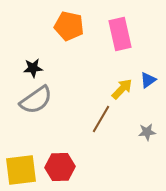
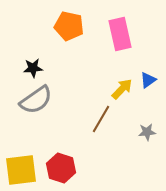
red hexagon: moved 1 px right, 1 px down; rotated 20 degrees clockwise
